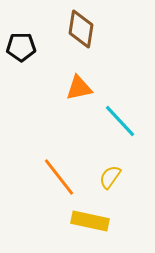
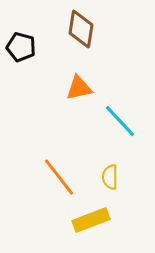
black pentagon: rotated 16 degrees clockwise
yellow semicircle: rotated 35 degrees counterclockwise
yellow rectangle: moved 1 px right, 1 px up; rotated 33 degrees counterclockwise
